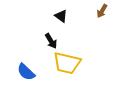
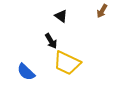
yellow trapezoid: rotated 12 degrees clockwise
